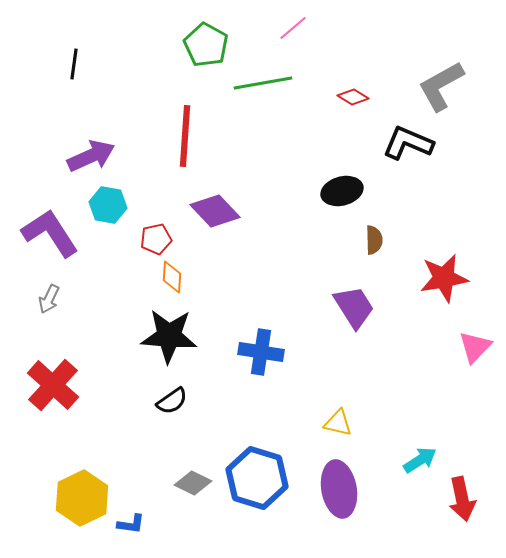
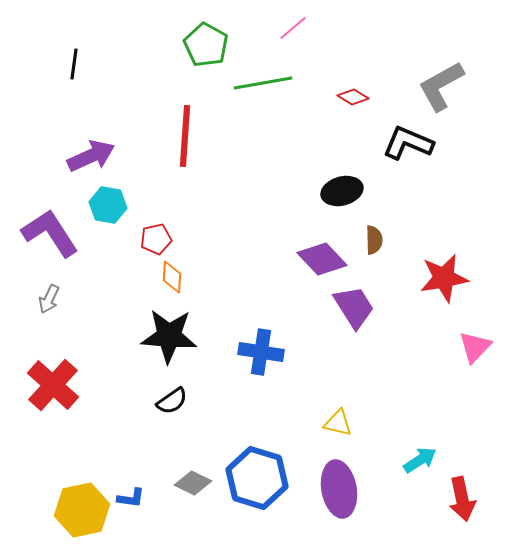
purple diamond: moved 107 px right, 48 px down
yellow hexagon: moved 12 px down; rotated 14 degrees clockwise
blue L-shape: moved 26 px up
